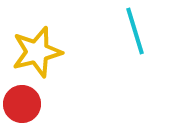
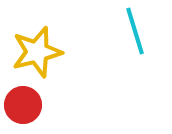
red circle: moved 1 px right, 1 px down
